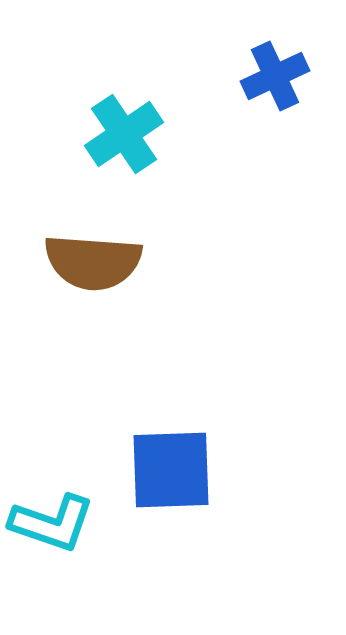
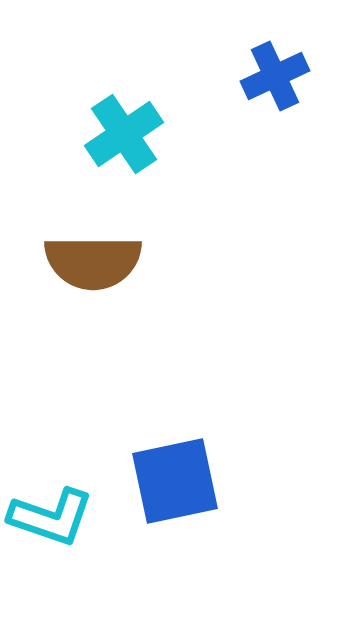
brown semicircle: rotated 4 degrees counterclockwise
blue square: moved 4 px right, 11 px down; rotated 10 degrees counterclockwise
cyan L-shape: moved 1 px left, 6 px up
